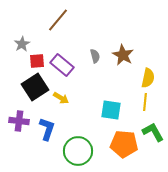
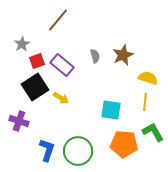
brown star: rotated 20 degrees clockwise
red square: rotated 14 degrees counterclockwise
yellow semicircle: rotated 84 degrees counterclockwise
purple cross: rotated 12 degrees clockwise
blue L-shape: moved 21 px down
